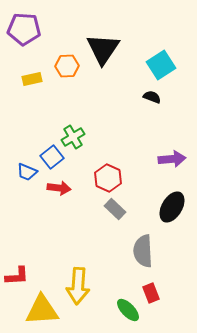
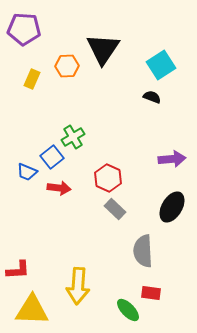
yellow rectangle: rotated 54 degrees counterclockwise
red L-shape: moved 1 px right, 6 px up
red rectangle: rotated 60 degrees counterclockwise
yellow triangle: moved 10 px left; rotated 6 degrees clockwise
